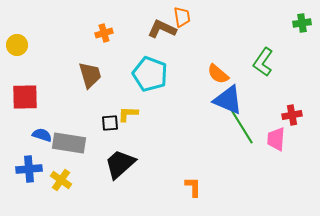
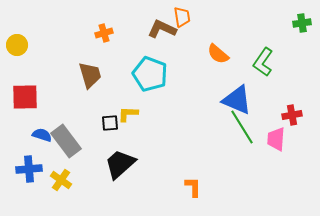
orange semicircle: moved 20 px up
blue triangle: moved 9 px right
gray rectangle: moved 3 px left, 2 px up; rotated 44 degrees clockwise
